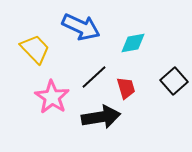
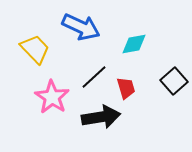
cyan diamond: moved 1 px right, 1 px down
